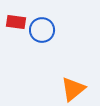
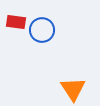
orange triangle: rotated 24 degrees counterclockwise
